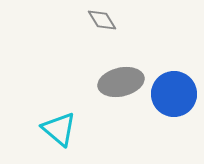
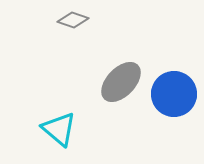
gray diamond: moved 29 px left; rotated 40 degrees counterclockwise
gray ellipse: rotated 33 degrees counterclockwise
